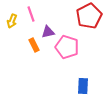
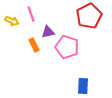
yellow arrow: rotated 88 degrees counterclockwise
